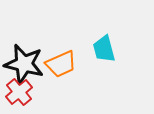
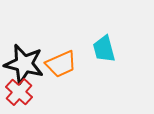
red cross: rotated 8 degrees counterclockwise
